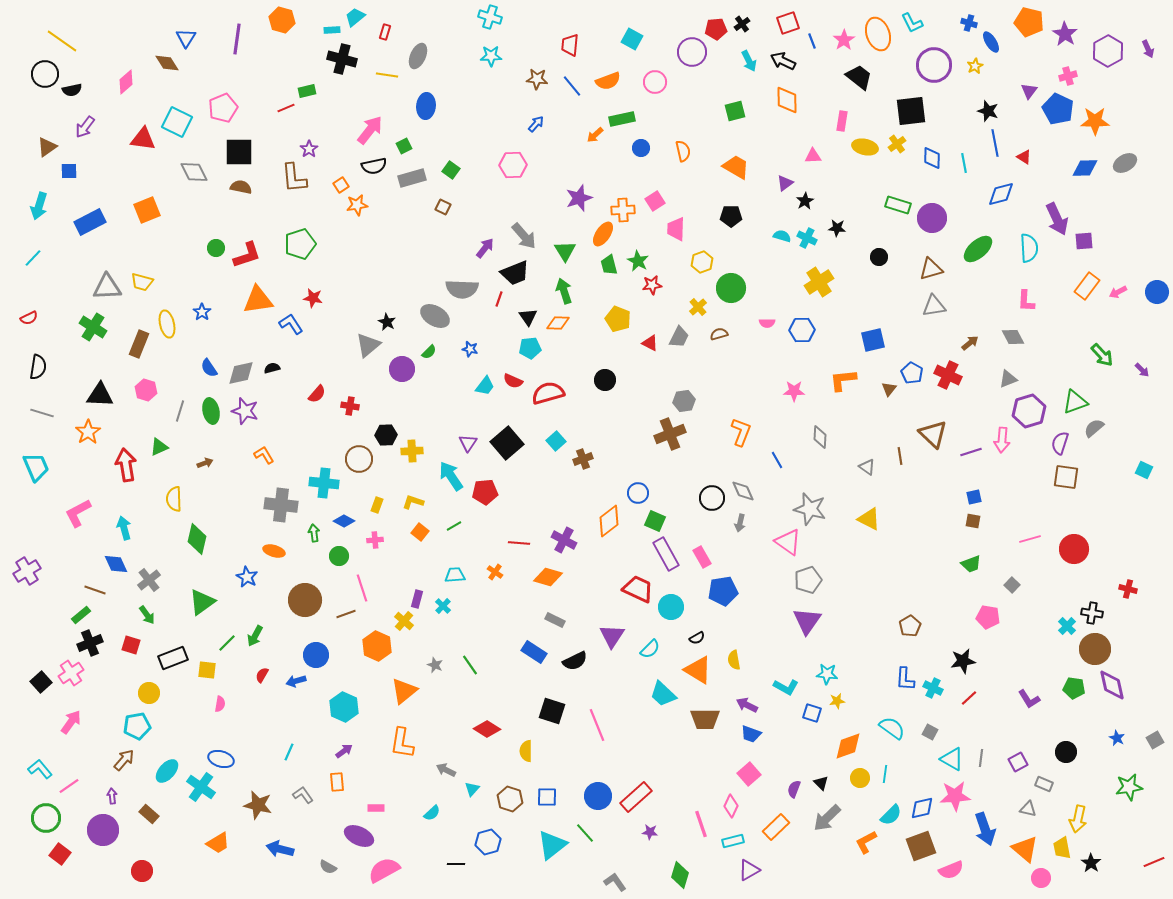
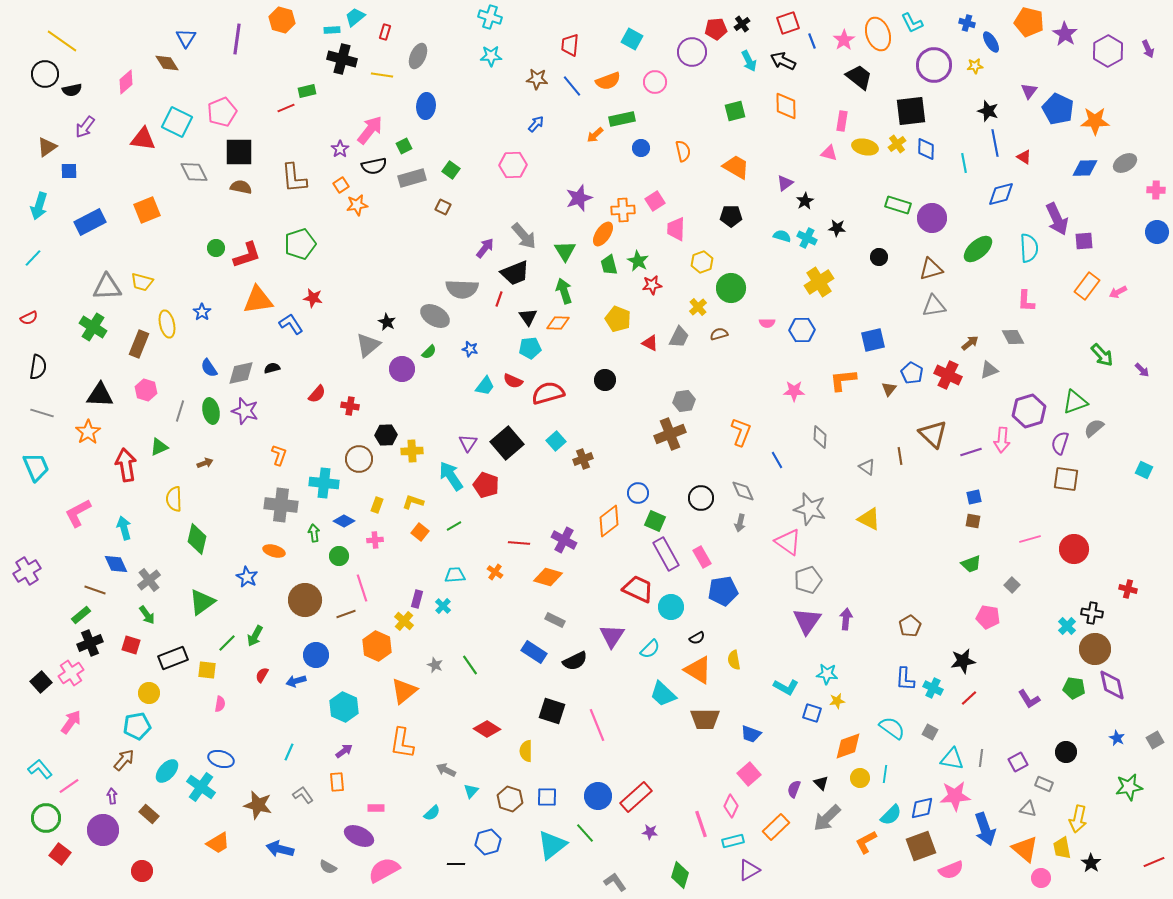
blue cross at (969, 23): moved 2 px left
yellow star at (975, 66): rotated 21 degrees clockwise
yellow line at (387, 75): moved 5 px left
pink cross at (1068, 76): moved 88 px right, 114 px down; rotated 18 degrees clockwise
orange diamond at (787, 100): moved 1 px left, 6 px down
pink pentagon at (223, 108): moved 1 px left, 4 px down
purple star at (309, 149): moved 31 px right
pink triangle at (813, 156): moved 16 px right, 3 px up; rotated 18 degrees clockwise
blue diamond at (932, 158): moved 6 px left, 9 px up
blue circle at (1157, 292): moved 60 px up
gray triangle at (1008, 379): moved 19 px left, 9 px up
orange L-shape at (264, 455): moved 15 px right; rotated 50 degrees clockwise
brown square at (1066, 477): moved 2 px down
red pentagon at (485, 492): moved 1 px right, 7 px up; rotated 25 degrees clockwise
black circle at (712, 498): moved 11 px left
purple arrow at (747, 705): moved 99 px right, 86 px up; rotated 70 degrees clockwise
cyan triangle at (952, 759): rotated 20 degrees counterclockwise
cyan triangle at (472, 789): moved 1 px left, 2 px down
